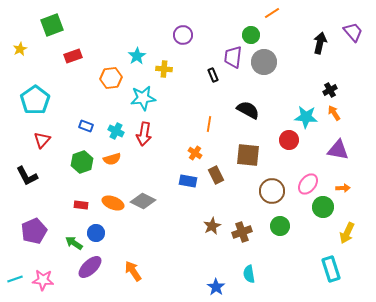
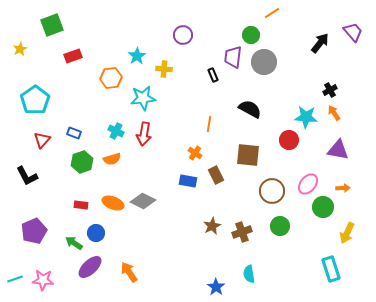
black arrow at (320, 43): rotated 25 degrees clockwise
black semicircle at (248, 110): moved 2 px right, 1 px up
blue rectangle at (86, 126): moved 12 px left, 7 px down
orange arrow at (133, 271): moved 4 px left, 1 px down
